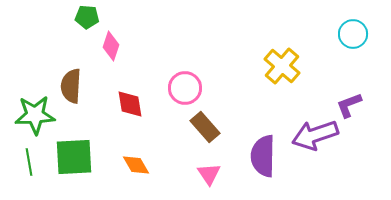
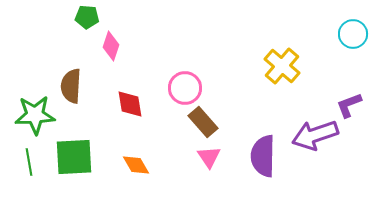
brown rectangle: moved 2 px left, 5 px up
pink triangle: moved 17 px up
